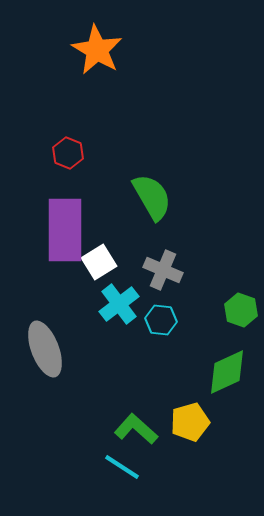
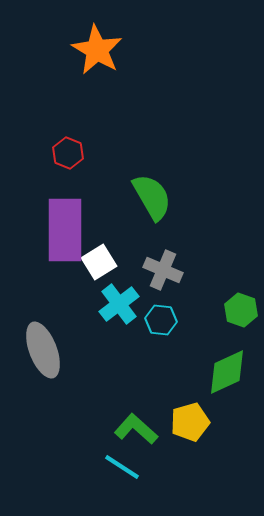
gray ellipse: moved 2 px left, 1 px down
